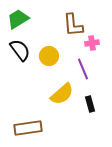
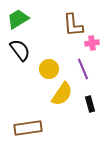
yellow circle: moved 13 px down
yellow semicircle: rotated 15 degrees counterclockwise
